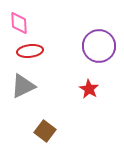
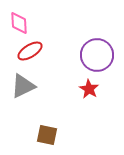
purple circle: moved 2 px left, 9 px down
red ellipse: rotated 25 degrees counterclockwise
brown square: moved 2 px right, 4 px down; rotated 25 degrees counterclockwise
